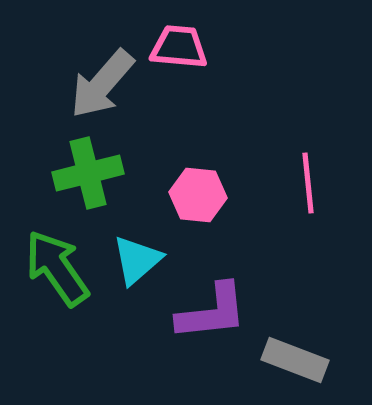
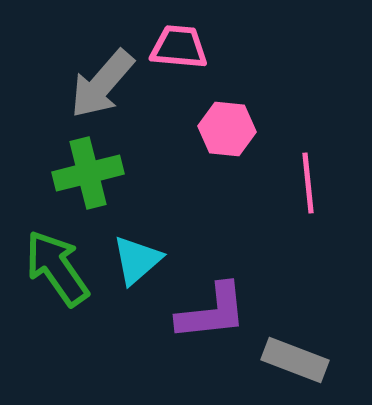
pink hexagon: moved 29 px right, 66 px up
